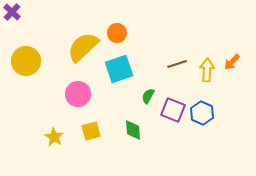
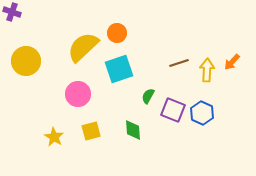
purple cross: rotated 24 degrees counterclockwise
brown line: moved 2 px right, 1 px up
